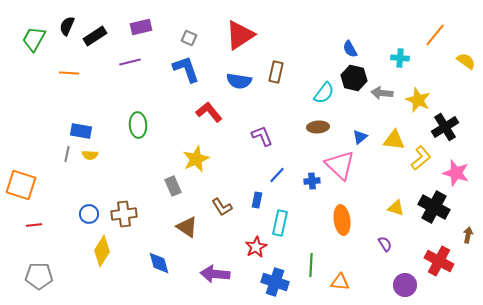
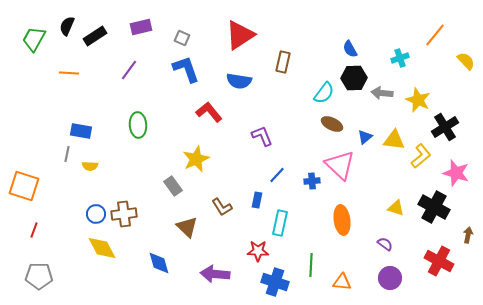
gray square at (189, 38): moved 7 px left
cyan cross at (400, 58): rotated 24 degrees counterclockwise
yellow semicircle at (466, 61): rotated 12 degrees clockwise
purple line at (130, 62): moved 1 px left, 8 px down; rotated 40 degrees counterclockwise
brown rectangle at (276, 72): moved 7 px right, 10 px up
black hexagon at (354, 78): rotated 15 degrees counterclockwise
brown ellipse at (318, 127): moved 14 px right, 3 px up; rotated 30 degrees clockwise
blue triangle at (360, 137): moved 5 px right
yellow semicircle at (90, 155): moved 11 px down
yellow L-shape at (421, 158): moved 2 px up
orange square at (21, 185): moved 3 px right, 1 px down
gray rectangle at (173, 186): rotated 12 degrees counterclockwise
blue circle at (89, 214): moved 7 px right
red line at (34, 225): moved 5 px down; rotated 63 degrees counterclockwise
brown triangle at (187, 227): rotated 10 degrees clockwise
purple semicircle at (385, 244): rotated 21 degrees counterclockwise
red star at (256, 247): moved 2 px right, 4 px down; rotated 30 degrees clockwise
yellow diamond at (102, 251): moved 3 px up; rotated 60 degrees counterclockwise
orange triangle at (340, 282): moved 2 px right
purple circle at (405, 285): moved 15 px left, 7 px up
